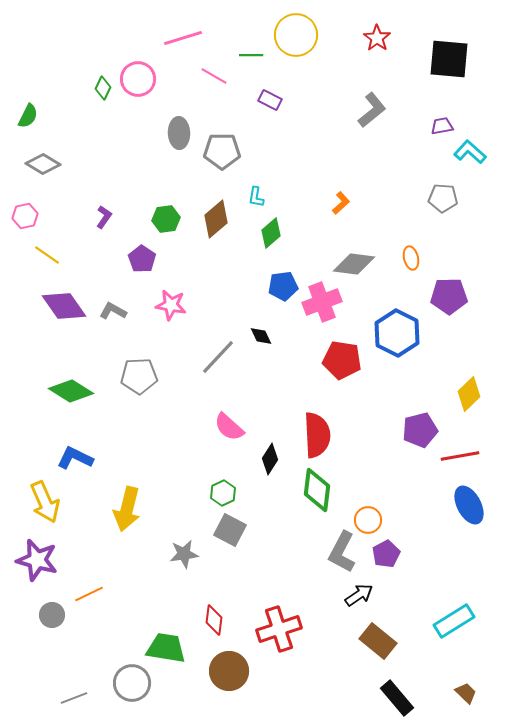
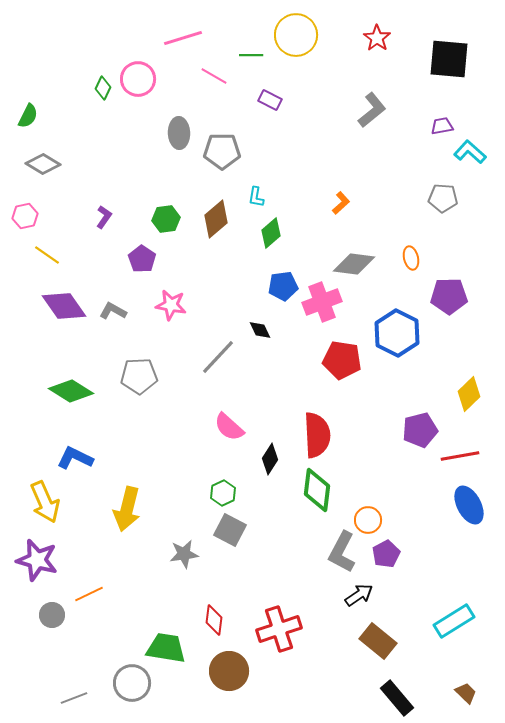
black diamond at (261, 336): moved 1 px left, 6 px up
